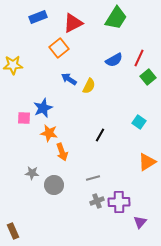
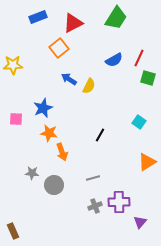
green square: moved 1 px down; rotated 35 degrees counterclockwise
pink square: moved 8 px left, 1 px down
gray cross: moved 2 px left, 5 px down
